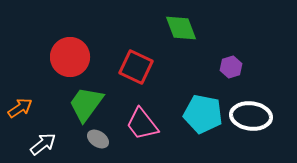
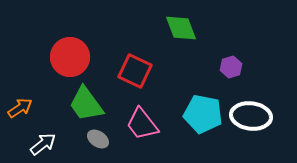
red square: moved 1 px left, 4 px down
green trapezoid: rotated 72 degrees counterclockwise
